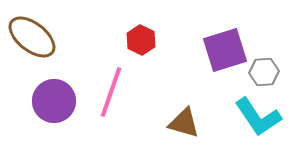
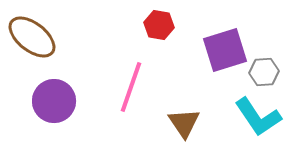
red hexagon: moved 18 px right, 15 px up; rotated 16 degrees counterclockwise
pink line: moved 20 px right, 5 px up
brown triangle: rotated 40 degrees clockwise
